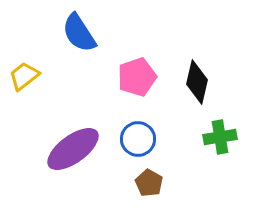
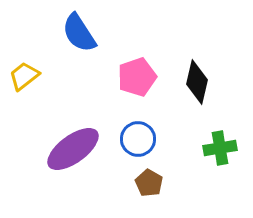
green cross: moved 11 px down
